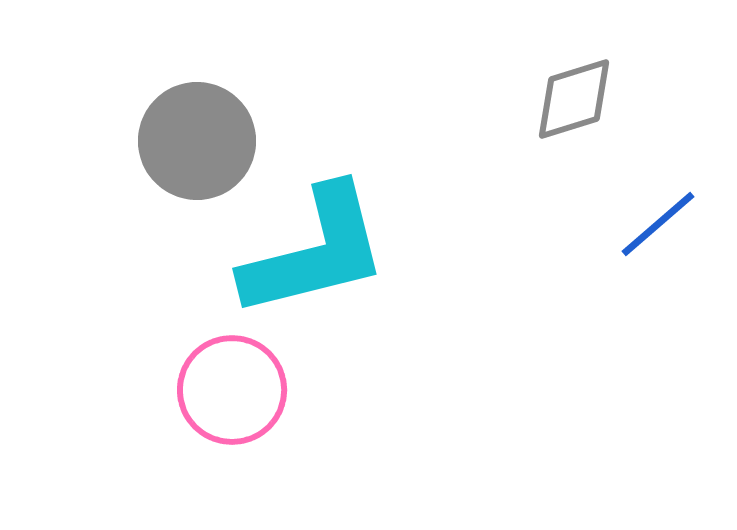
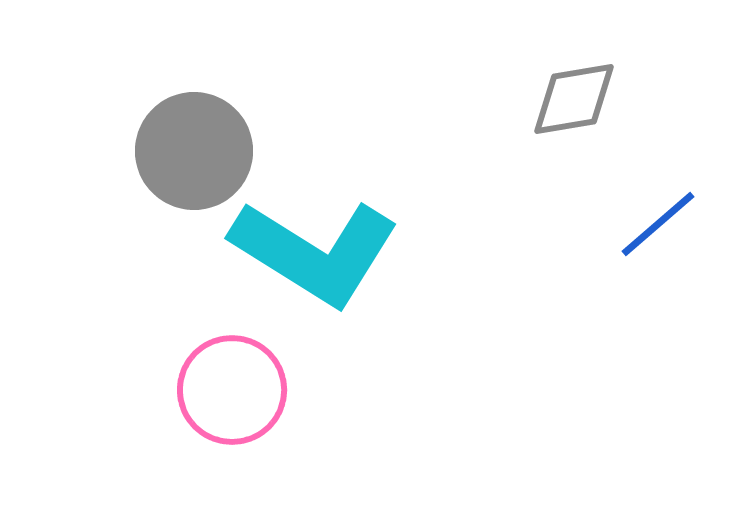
gray diamond: rotated 8 degrees clockwise
gray circle: moved 3 px left, 10 px down
cyan L-shape: rotated 46 degrees clockwise
